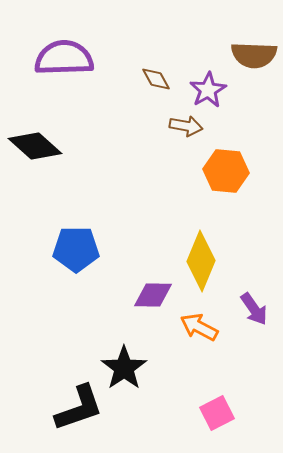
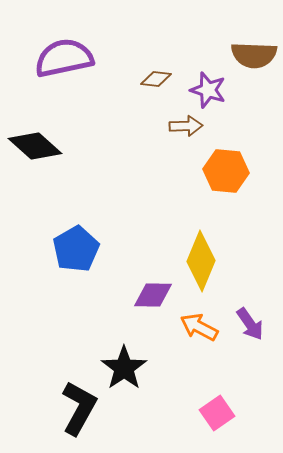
purple semicircle: rotated 10 degrees counterclockwise
brown diamond: rotated 56 degrees counterclockwise
purple star: rotated 24 degrees counterclockwise
brown arrow: rotated 12 degrees counterclockwise
blue pentagon: rotated 30 degrees counterclockwise
purple arrow: moved 4 px left, 15 px down
black L-shape: rotated 42 degrees counterclockwise
pink square: rotated 8 degrees counterclockwise
